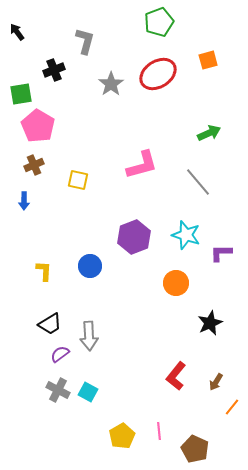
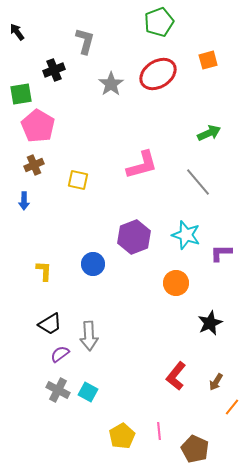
blue circle: moved 3 px right, 2 px up
